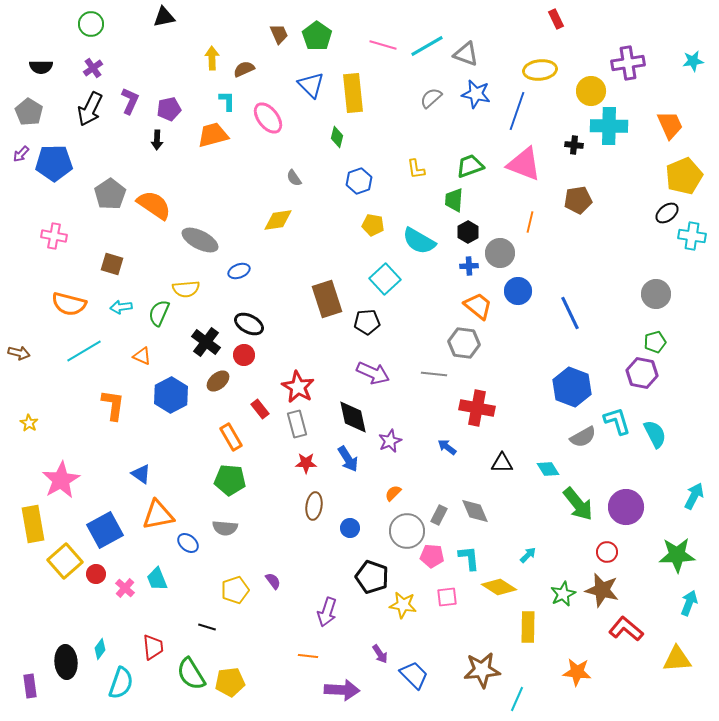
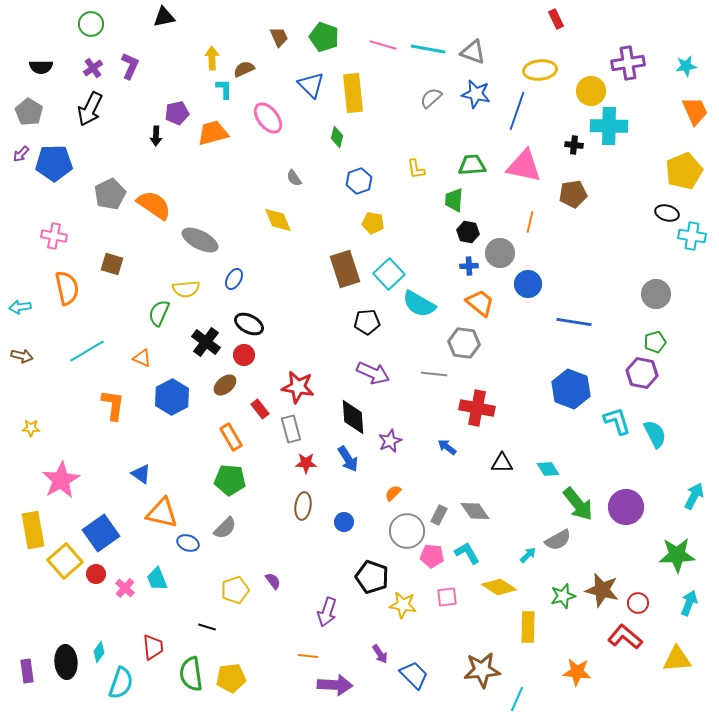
brown trapezoid at (279, 34): moved 3 px down
green pentagon at (317, 36): moved 7 px right, 1 px down; rotated 16 degrees counterclockwise
cyan line at (427, 46): moved 1 px right, 3 px down; rotated 40 degrees clockwise
gray triangle at (466, 54): moved 7 px right, 2 px up
cyan star at (693, 61): moved 7 px left, 5 px down
purple L-shape at (130, 101): moved 35 px up
cyan L-shape at (227, 101): moved 3 px left, 12 px up
purple pentagon at (169, 109): moved 8 px right, 4 px down
orange trapezoid at (670, 125): moved 25 px right, 14 px up
orange trapezoid at (213, 135): moved 2 px up
black arrow at (157, 140): moved 1 px left, 4 px up
pink triangle at (524, 164): moved 2 px down; rotated 9 degrees counterclockwise
green trapezoid at (470, 166): moved 2 px right, 1 px up; rotated 16 degrees clockwise
yellow pentagon at (684, 176): moved 5 px up
gray pentagon at (110, 194): rotated 8 degrees clockwise
brown pentagon at (578, 200): moved 5 px left, 6 px up
black ellipse at (667, 213): rotated 55 degrees clockwise
yellow diamond at (278, 220): rotated 76 degrees clockwise
yellow pentagon at (373, 225): moved 2 px up
black hexagon at (468, 232): rotated 20 degrees counterclockwise
cyan semicircle at (419, 241): moved 63 px down
blue ellipse at (239, 271): moved 5 px left, 8 px down; rotated 40 degrees counterclockwise
cyan square at (385, 279): moved 4 px right, 5 px up
blue circle at (518, 291): moved 10 px right, 7 px up
brown rectangle at (327, 299): moved 18 px right, 30 px up
orange semicircle at (69, 304): moved 2 px left, 16 px up; rotated 116 degrees counterclockwise
orange trapezoid at (478, 306): moved 2 px right, 3 px up
cyan arrow at (121, 307): moved 101 px left
blue line at (570, 313): moved 4 px right, 9 px down; rotated 56 degrees counterclockwise
cyan line at (84, 351): moved 3 px right
brown arrow at (19, 353): moved 3 px right, 3 px down
orange triangle at (142, 356): moved 2 px down
brown ellipse at (218, 381): moved 7 px right, 4 px down
red star at (298, 387): rotated 20 degrees counterclockwise
blue hexagon at (572, 387): moved 1 px left, 2 px down
blue hexagon at (171, 395): moved 1 px right, 2 px down
black diamond at (353, 417): rotated 9 degrees clockwise
yellow star at (29, 423): moved 2 px right, 5 px down; rotated 30 degrees counterclockwise
gray rectangle at (297, 424): moved 6 px left, 5 px down
gray semicircle at (583, 437): moved 25 px left, 103 px down
brown ellipse at (314, 506): moved 11 px left
gray diamond at (475, 511): rotated 12 degrees counterclockwise
orange triangle at (158, 515): moved 4 px right, 2 px up; rotated 24 degrees clockwise
yellow rectangle at (33, 524): moved 6 px down
gray semicircle at (225, 528): rotated 50 degrees counterclockwise
blue circle at (350, 528): moved 6 px left, 6 px up
blue square at (105, 530): moved 4 px left, 3 px down; rotated 6 degrees counterclockwise
blue ellipse at (188, 543): rotated 20 degrees counterclockwise
red circle at (607, 552): moved 31 px right, 51 px down
cyan L-shape at (469, 558): moved 2 px left, 5 px up; rotated 24 degrees counterclockwise
green star at (563, 594): moved 2 px down; rotated 10 degrees clockwise
red L-shape at (626, 629): moved 1 px left, 8 px down
cyan diamond at (100, 649): moved 1 px left, 3 px down
green semicircle at (191, 674): rotated 24 degrees clockwise
yellow pentagon at (230, 682): moved 1 px right, 4 px up
purple rectangle at (30, 686): moved 3 px left, 15 px up
purple arrow at (342, 690): moved 7 px left, 5 px up
